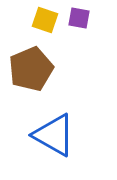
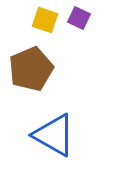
purple square: rotated 15 degrees clockwise
